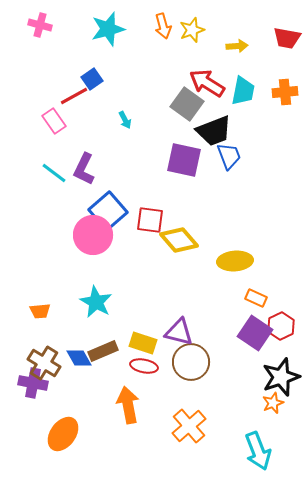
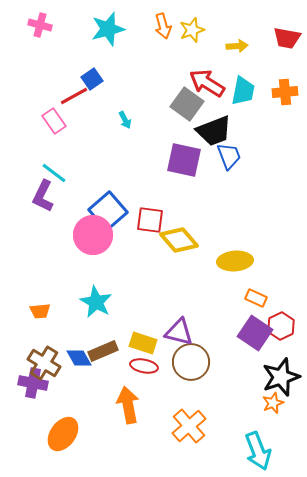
purple L-shape at (84, 169): moved 41 px left, 27 px down
